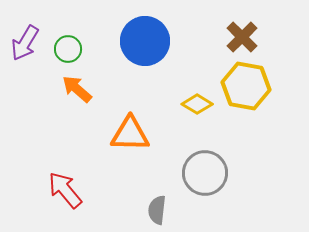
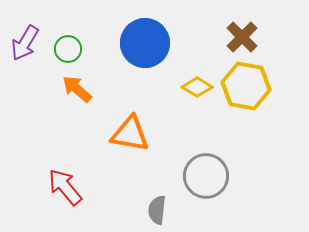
blue circle: moved 2 px down
yellow diamond: moved 17 px up
orange triangle: rotated 9 degrees clockwise
gray circle: moved 1 px right, 3 px down
red arrow: moved 3 px up
